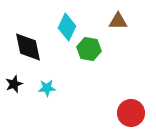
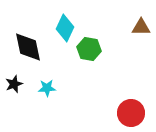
brown triangle: moved 23 px right, 6 px down
cyan diamond: moved 2 px left, 1 px down
